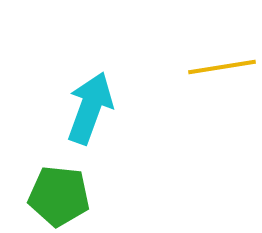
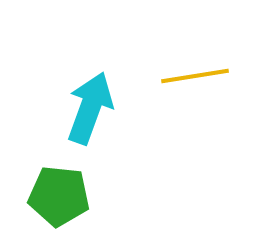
yellow line: moved 27 px left, 9 px down
